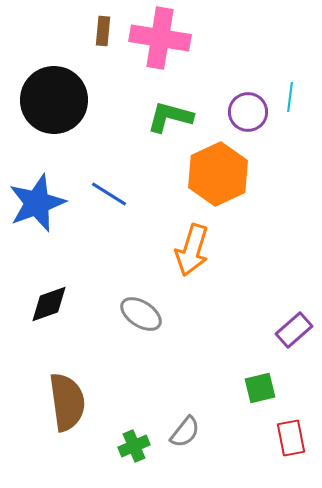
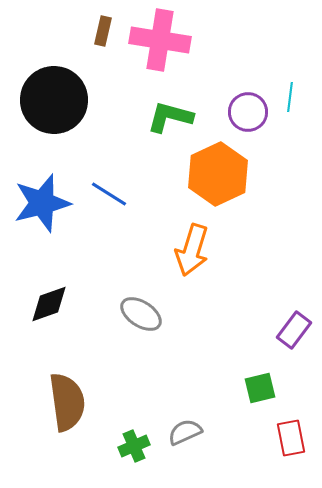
brown rectangle: rotated 8 degrees clockwise
pink cross: moved 2 px down
blue star: moved 5 px right; rotated 6 degrees clockwise
purple rectangle: rotated 12 degrees counterclockwise
gray semicircle: rotated 152 degrees counterclockwise
